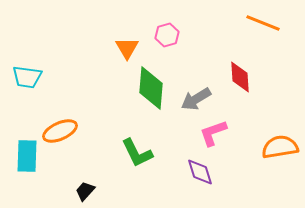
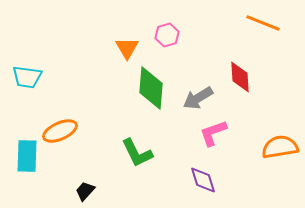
gray arrow: moved 2 px right, 1 px up
purple diamond: moved 3 px right, 8 px down
